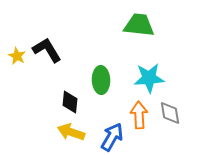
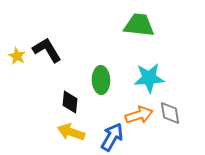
orange arrow: rotated 76 degrees clockwise
